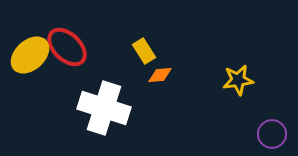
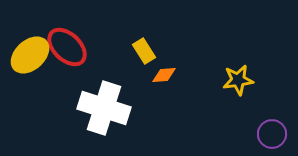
orange diamond: moved 4 px right
